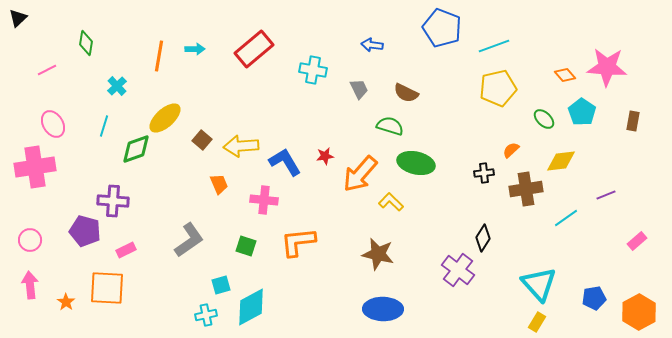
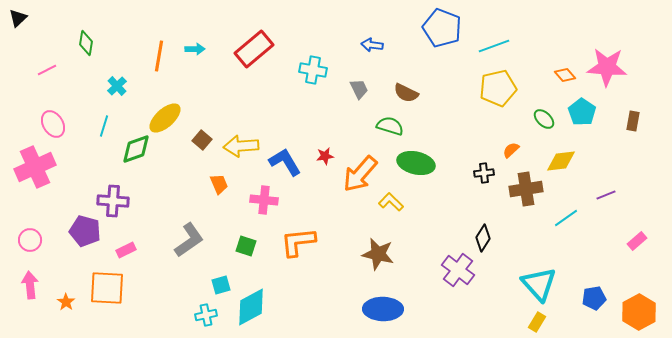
pink cross at (35, 167): rotated 15 degrees counterclockwise
